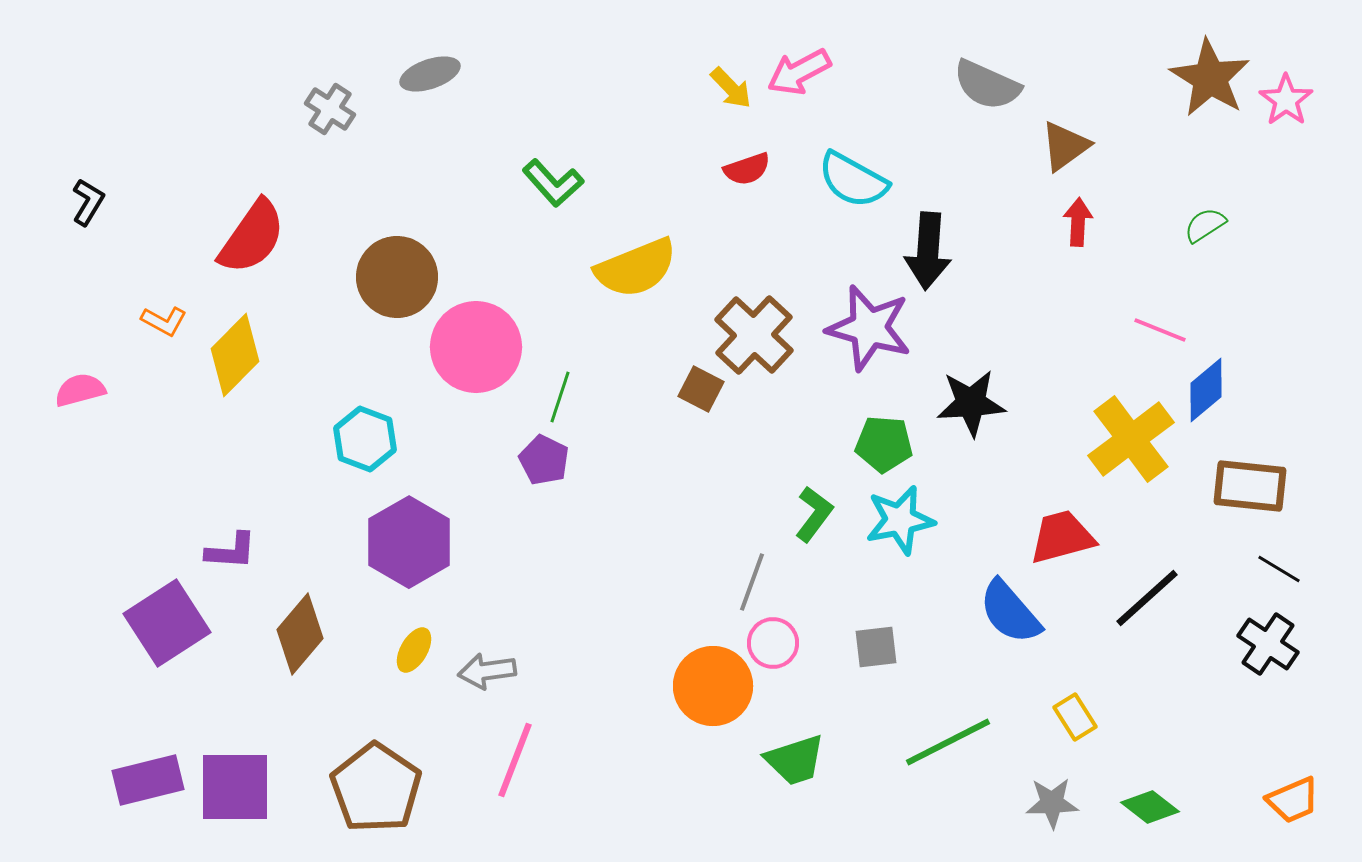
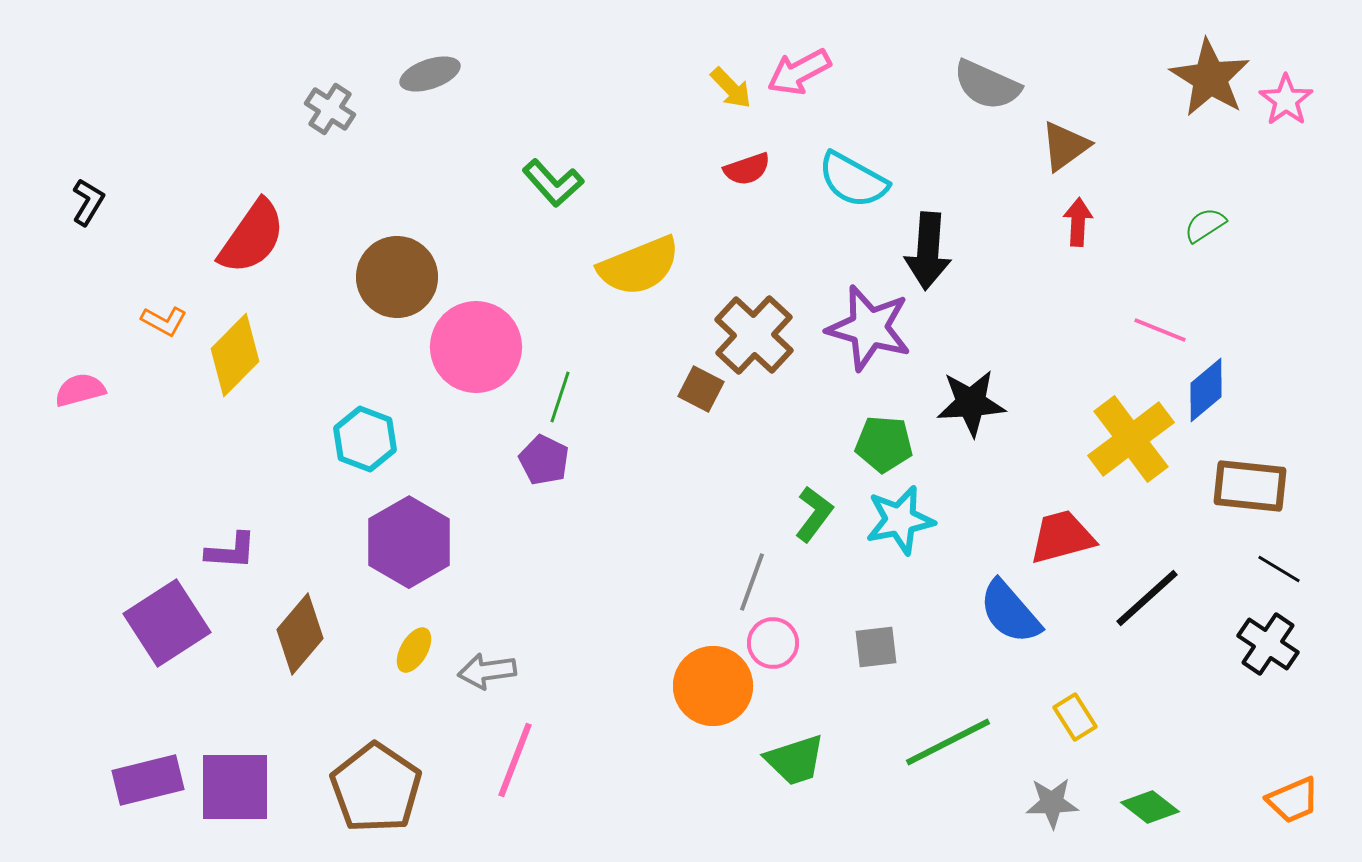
yellow semicircle at (636, 268): moved 3 px right, 2 px up
